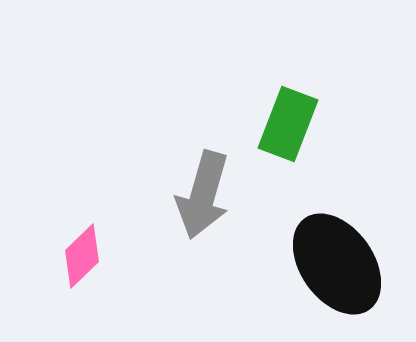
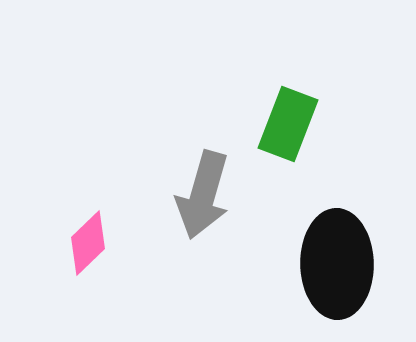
pink diamond: moved 6 px right, 13 px up
black ellipse: rotated 34 degrees clockwise
